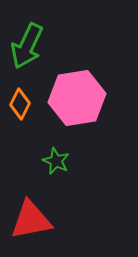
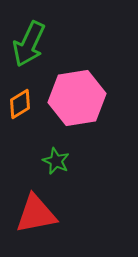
green arrow: moved 2 px right, 2 px up
orange diamond: rotated 32 degrees clockwise
red triangle: moved 5 px right, 6 px up
